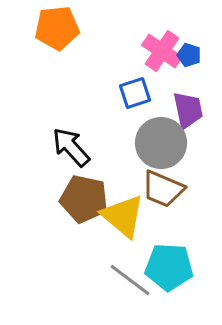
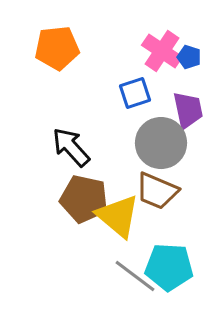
orange pentagon: moved 20 px down
blue pentagon: moved 2 px down
brown trapezoid: moved 6 px left, 2 px down
yellow triangle: moved 5 px left
gray line: moved 5 px right, 4 px up
